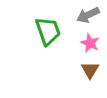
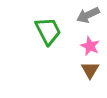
green trapezoid: rotated 8 degrees counterclockwise
pink star: moved 3 px down
